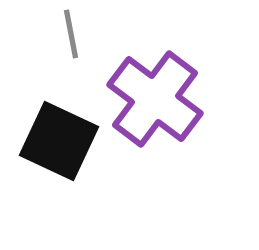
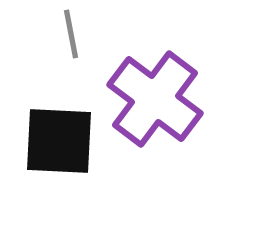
black square: rotated 22 degrees counterclockwise
